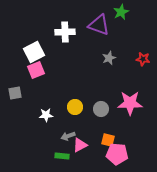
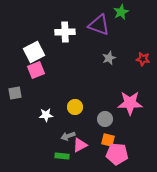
gray circle: moved 4 px right, 10 px down
